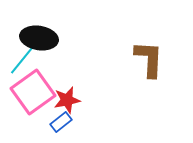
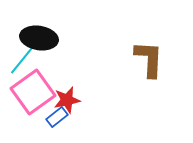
blue rectangle: moved 4 px left, 5 px up
